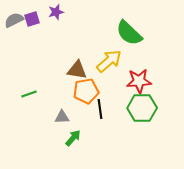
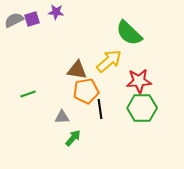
purple star: rotated 21 degrees clockwise
green line: moved 1 px left
